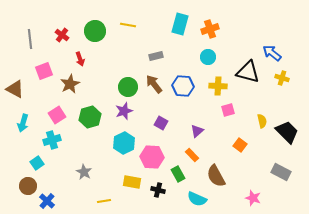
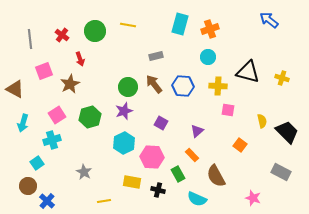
blue arrow at (272, 53): moved 3 px left, 33 px up
pink square at (228, 110): rotated 24 degrees clockwise
